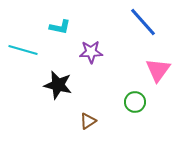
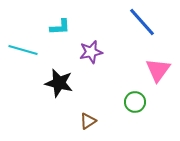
blue line: moved 1 px left
cyan L-shape: rotated 15 degrees counterclockwise
purple star: rotated 10 degrees counterclockwise
black star: moved 1 px right, 2 px up
